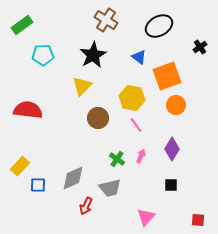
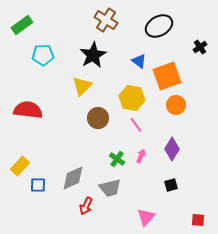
blue triangle: moved 4 px down
black square: rotated 16 degrees counterclockwise
